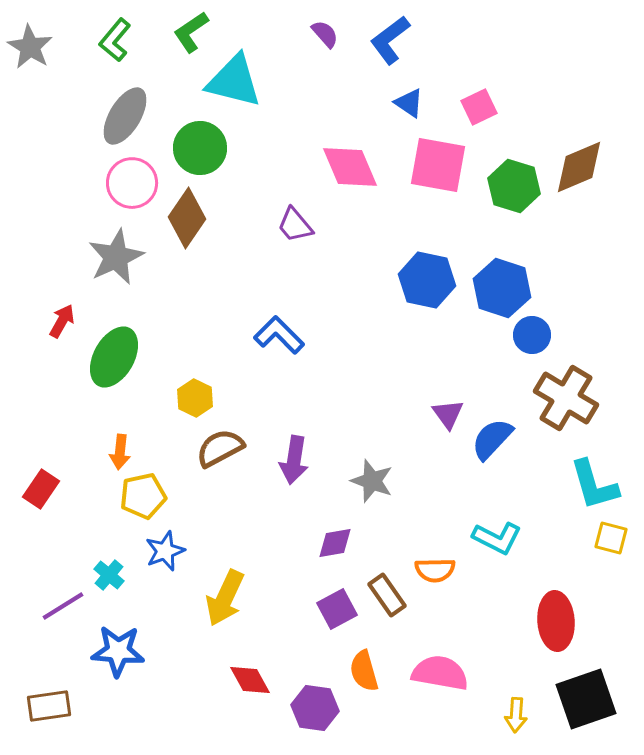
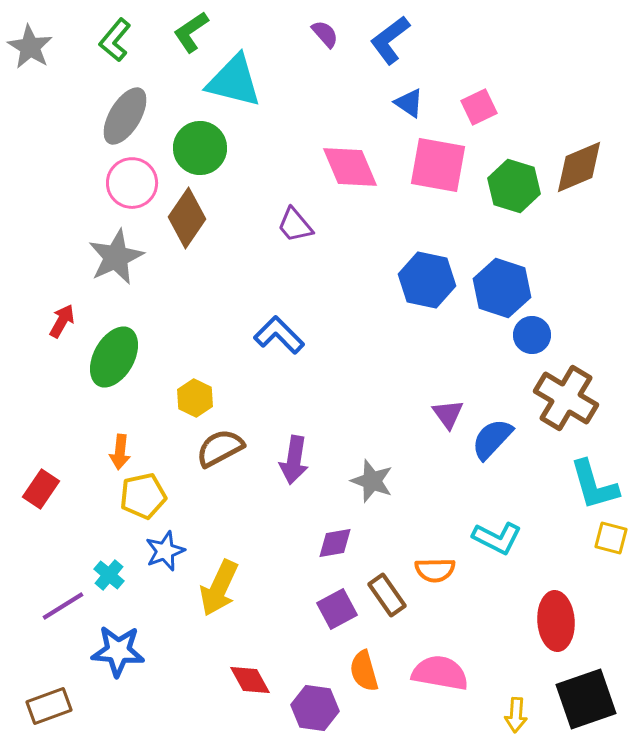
yellow arrow at (225, 598): moved 6 px left, 10 px up
brown rectangle at (49, 706): rotated 12 degrees counterclockwise
